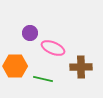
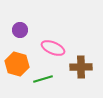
purple circle: moved 10 px left, 3 px up
orange hexagon: moved 2 px right, 2 px up; rotated 15 degrees clockwise
green line: rotated 30 degrees counterclockwise
